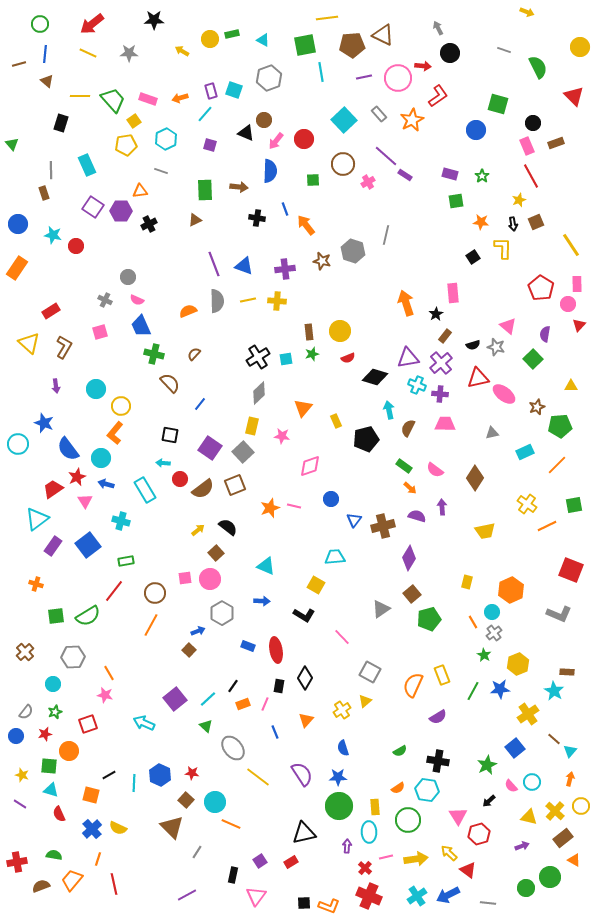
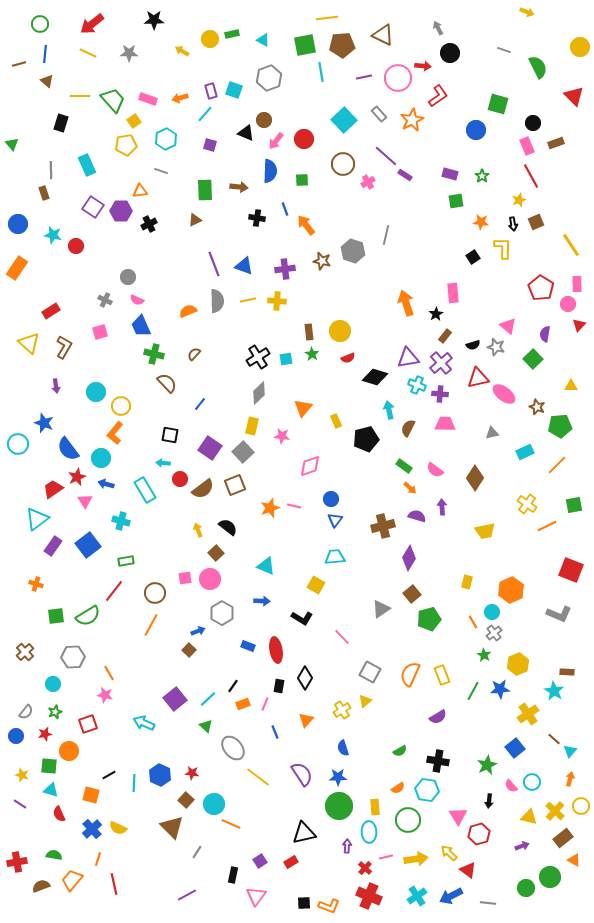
brown pentagon at (352, 45): moved 10 px left
green square at (313, 180): moved 11 px left
green star at (312, 354): rotated 24 degrees counterclockwise
brown semicircle at (170, 383): moved 3 px left
cyan circle at (96, 389): moved 3 px down
brown star at (537, 407): rotated 28 degrees counterclockwise
blue triangle at (354, 520): moved 19 px left
yellow arrow at (198, 530): rotated 72 degrees counterclockwise
black L-shape at (304, 615): moved 2 px left, 3 px down
orange semicircle at (413, 685): moved 3 px left, 11 px up
black arrow at (489, 801): rotated 40 degrees counterclockwise
cyan circle at (215, 802): moved 1 px left, 2 px down
blue arrow at (448, 895): moved 3 px right, 1 px down
